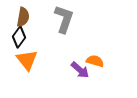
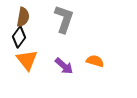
purple arrow: moved 16 px left, 4 px up
